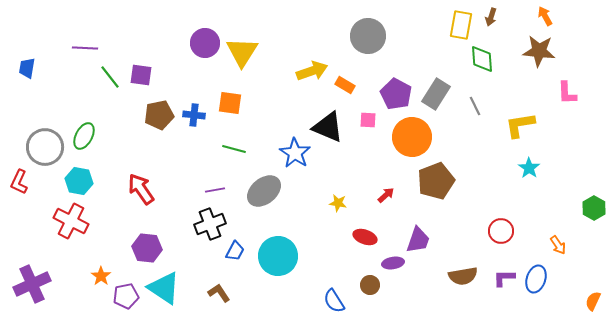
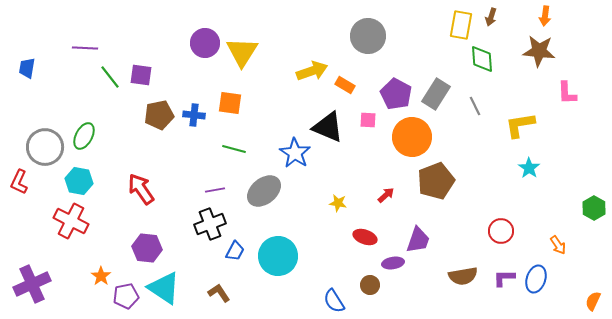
orange arrow at (545, 16): rotated 144 degrees counterclockwise
